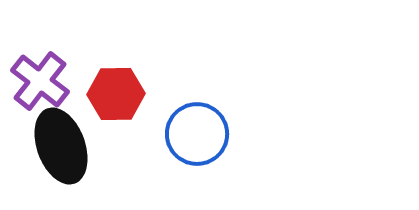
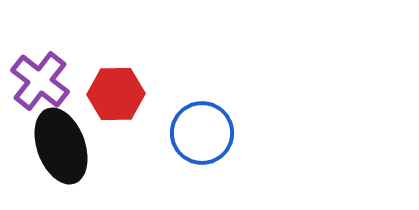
blue circle: moved 5 px right, 1 px up
